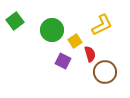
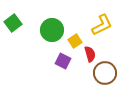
green square: moved 2 px left, 2 px down
brown circle: moved 1 px down
